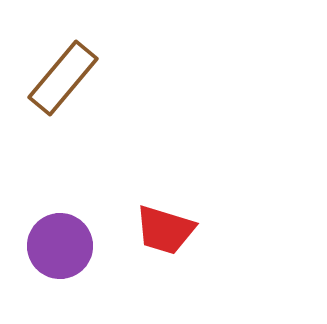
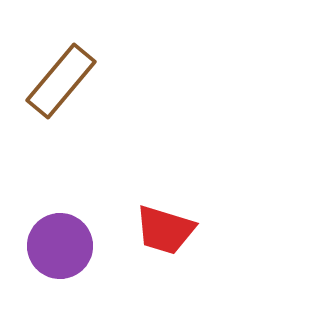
brown rectangle: moved 2 px left, 3 px down
